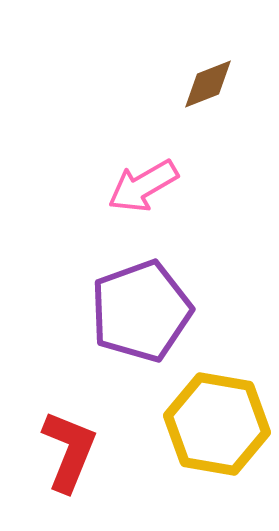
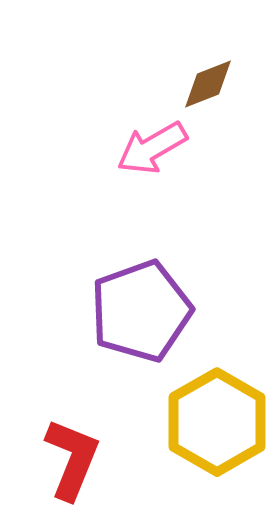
pink arrow: moved 9 px right, 38 px up
yellow hexagon: moved 2 px up; rotated 20 degrees clockwise
red L-shape: moved 3 px right, 8 px down
